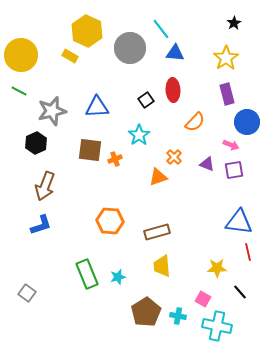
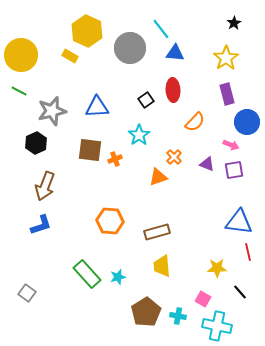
green rectangle at (87, 274): rotated 20 degrees counterclockwise
